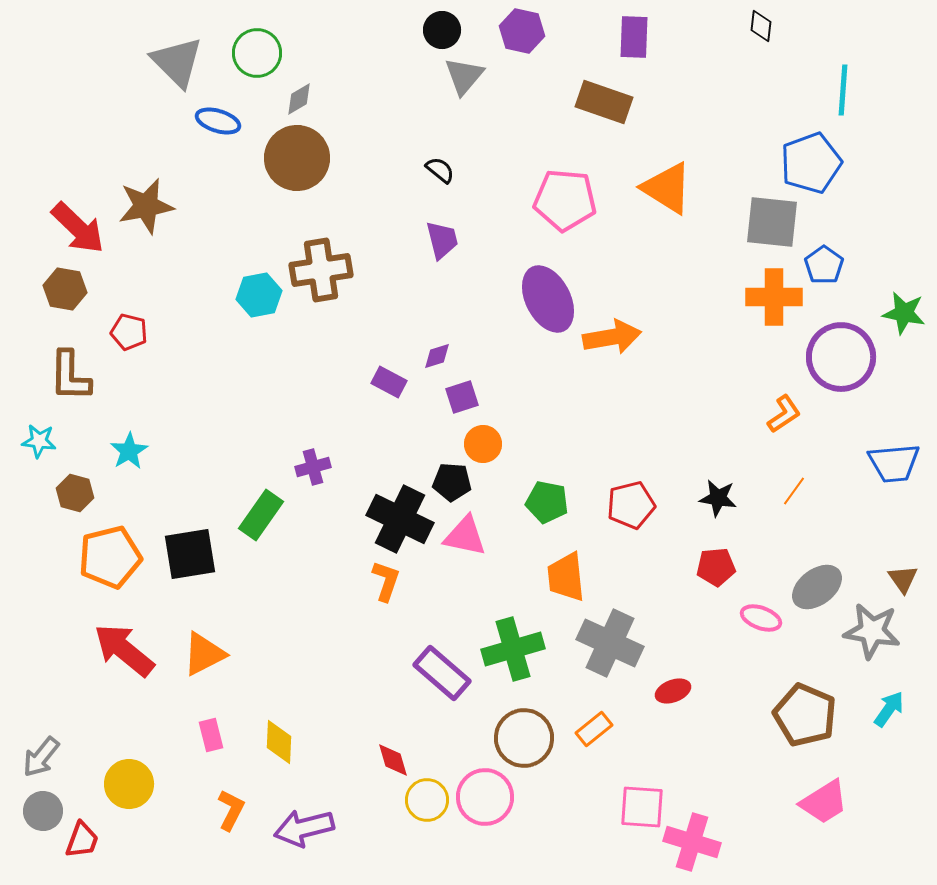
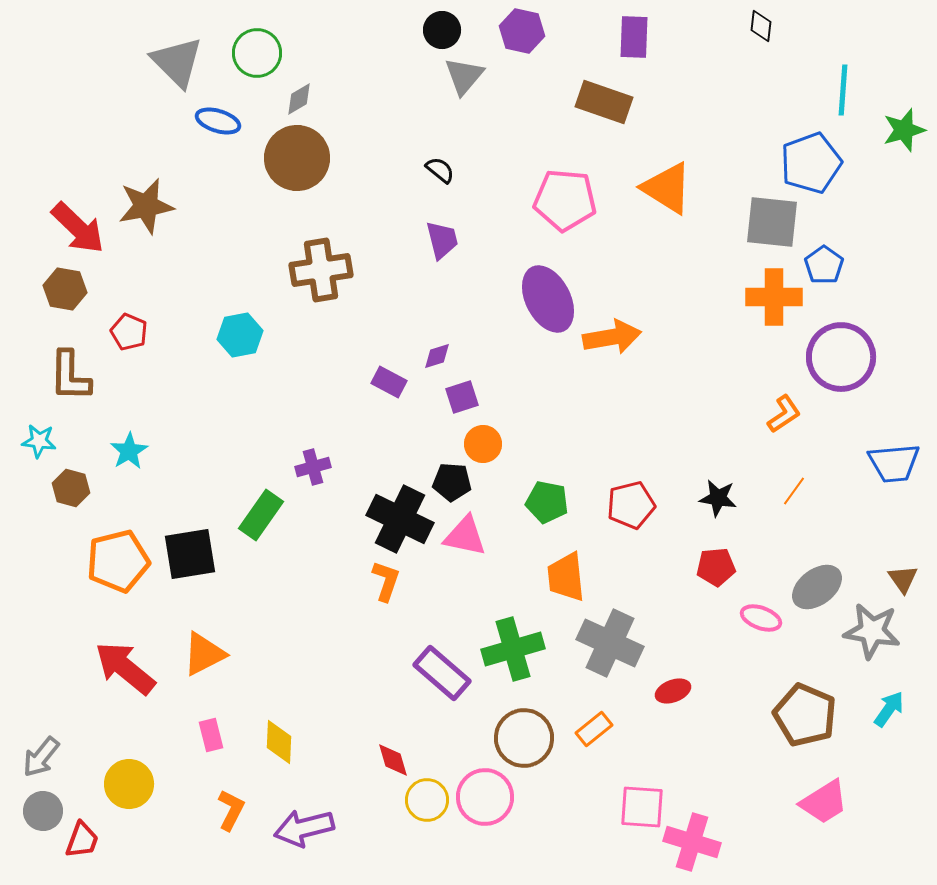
cyan hexagon at (259, 295): moved 19 px left, 40 px down
green star at (904, 313): moved 183 px up; rotated 27 degrees counterclockwise
red pentagon at (129, 332): rotated 9 degrees clockwise
brown hexagon at (75, 493): moved 4 px left, 5 px up
orange pentagon at (110, 557): moved 8 px right, 4 px down
red arrow at (124, 650): moved 1 px right, 18 px down
